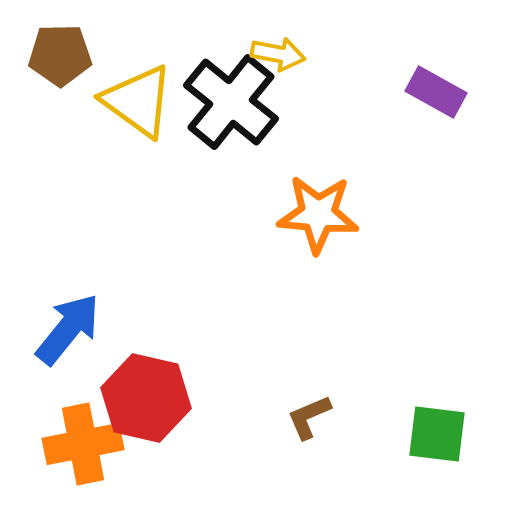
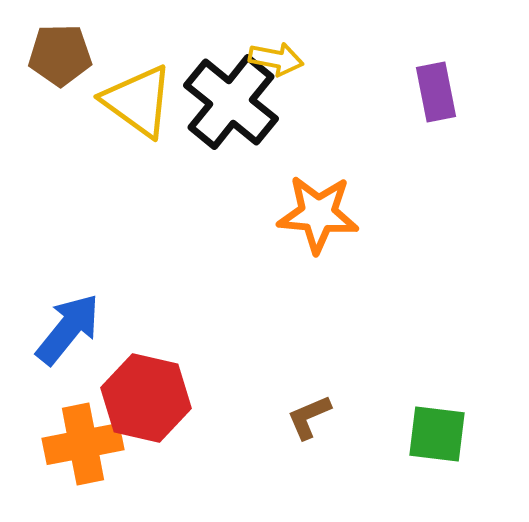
yellow arrow: moved 2 px left, 5 px down
purple rectangle: rotated 50 degrees clockwise
